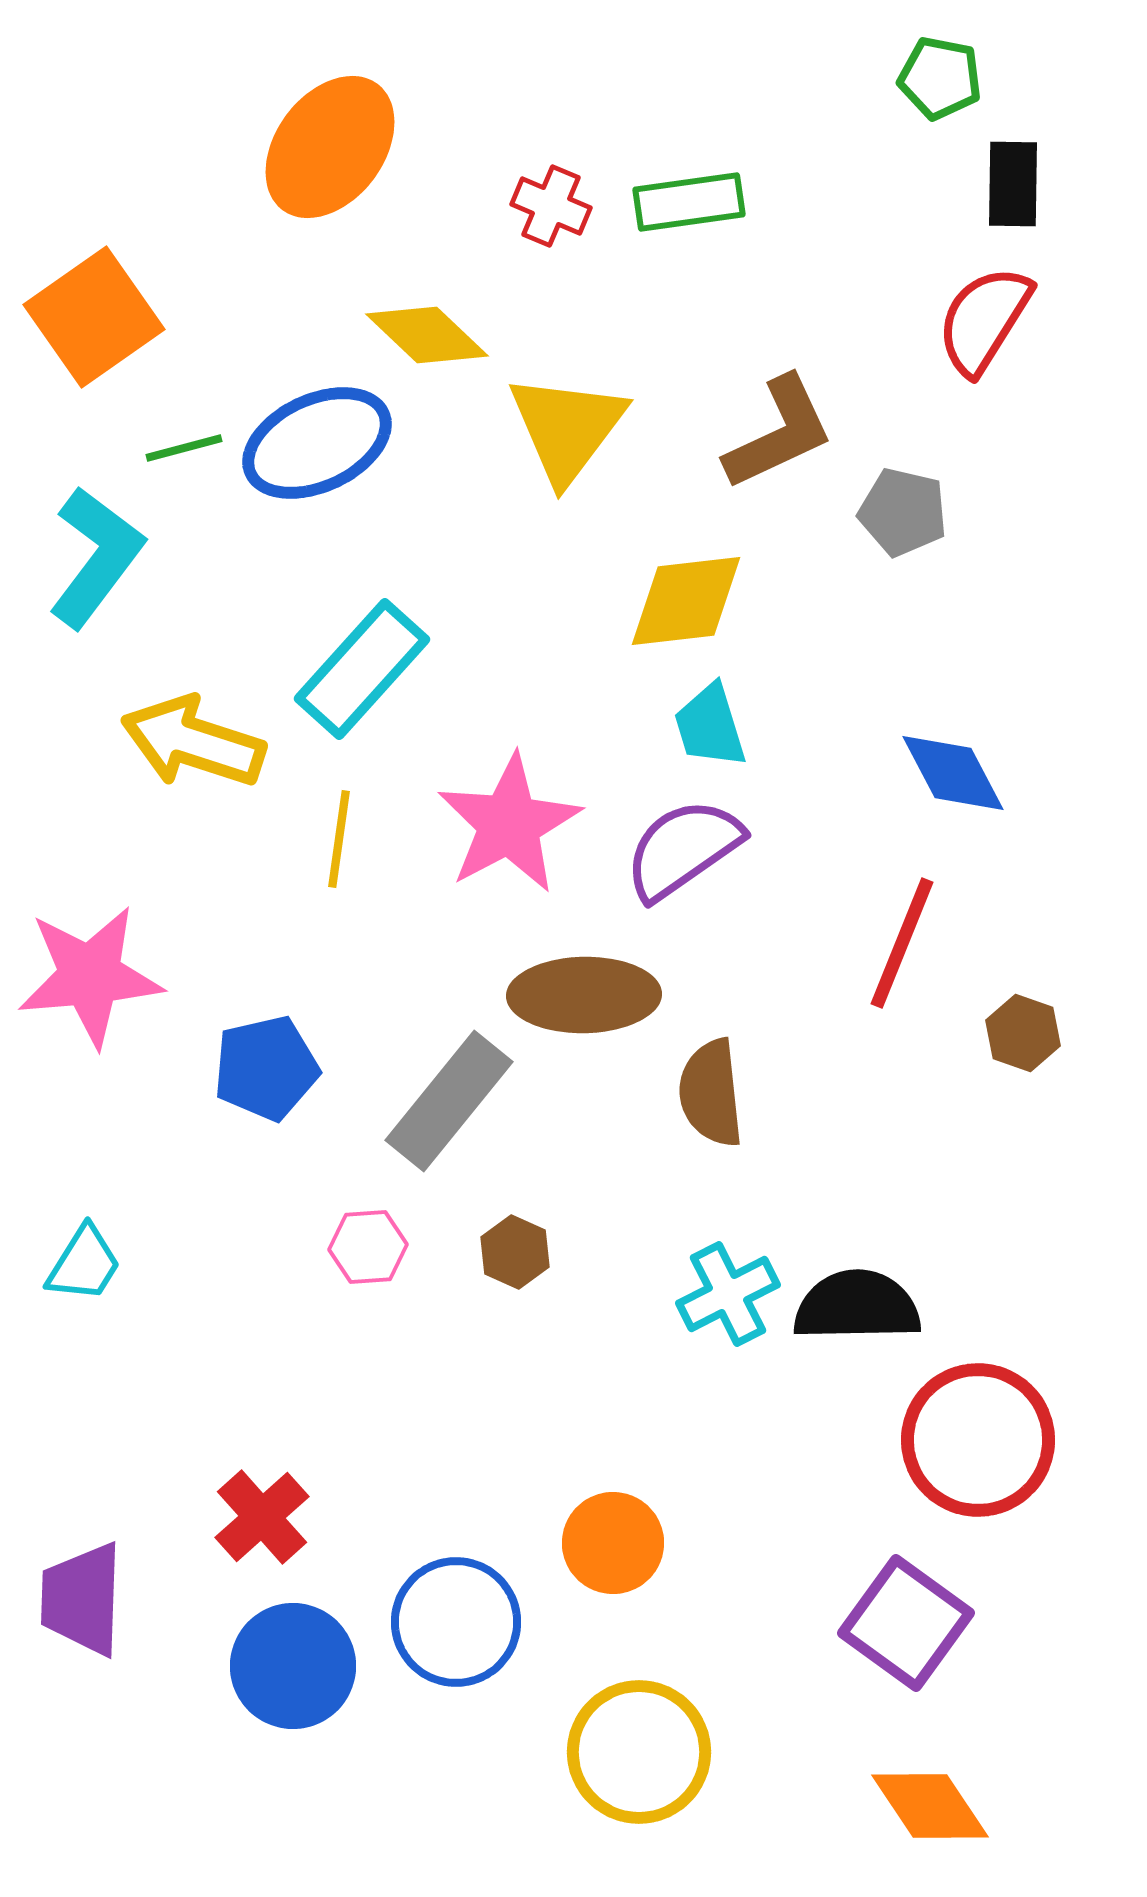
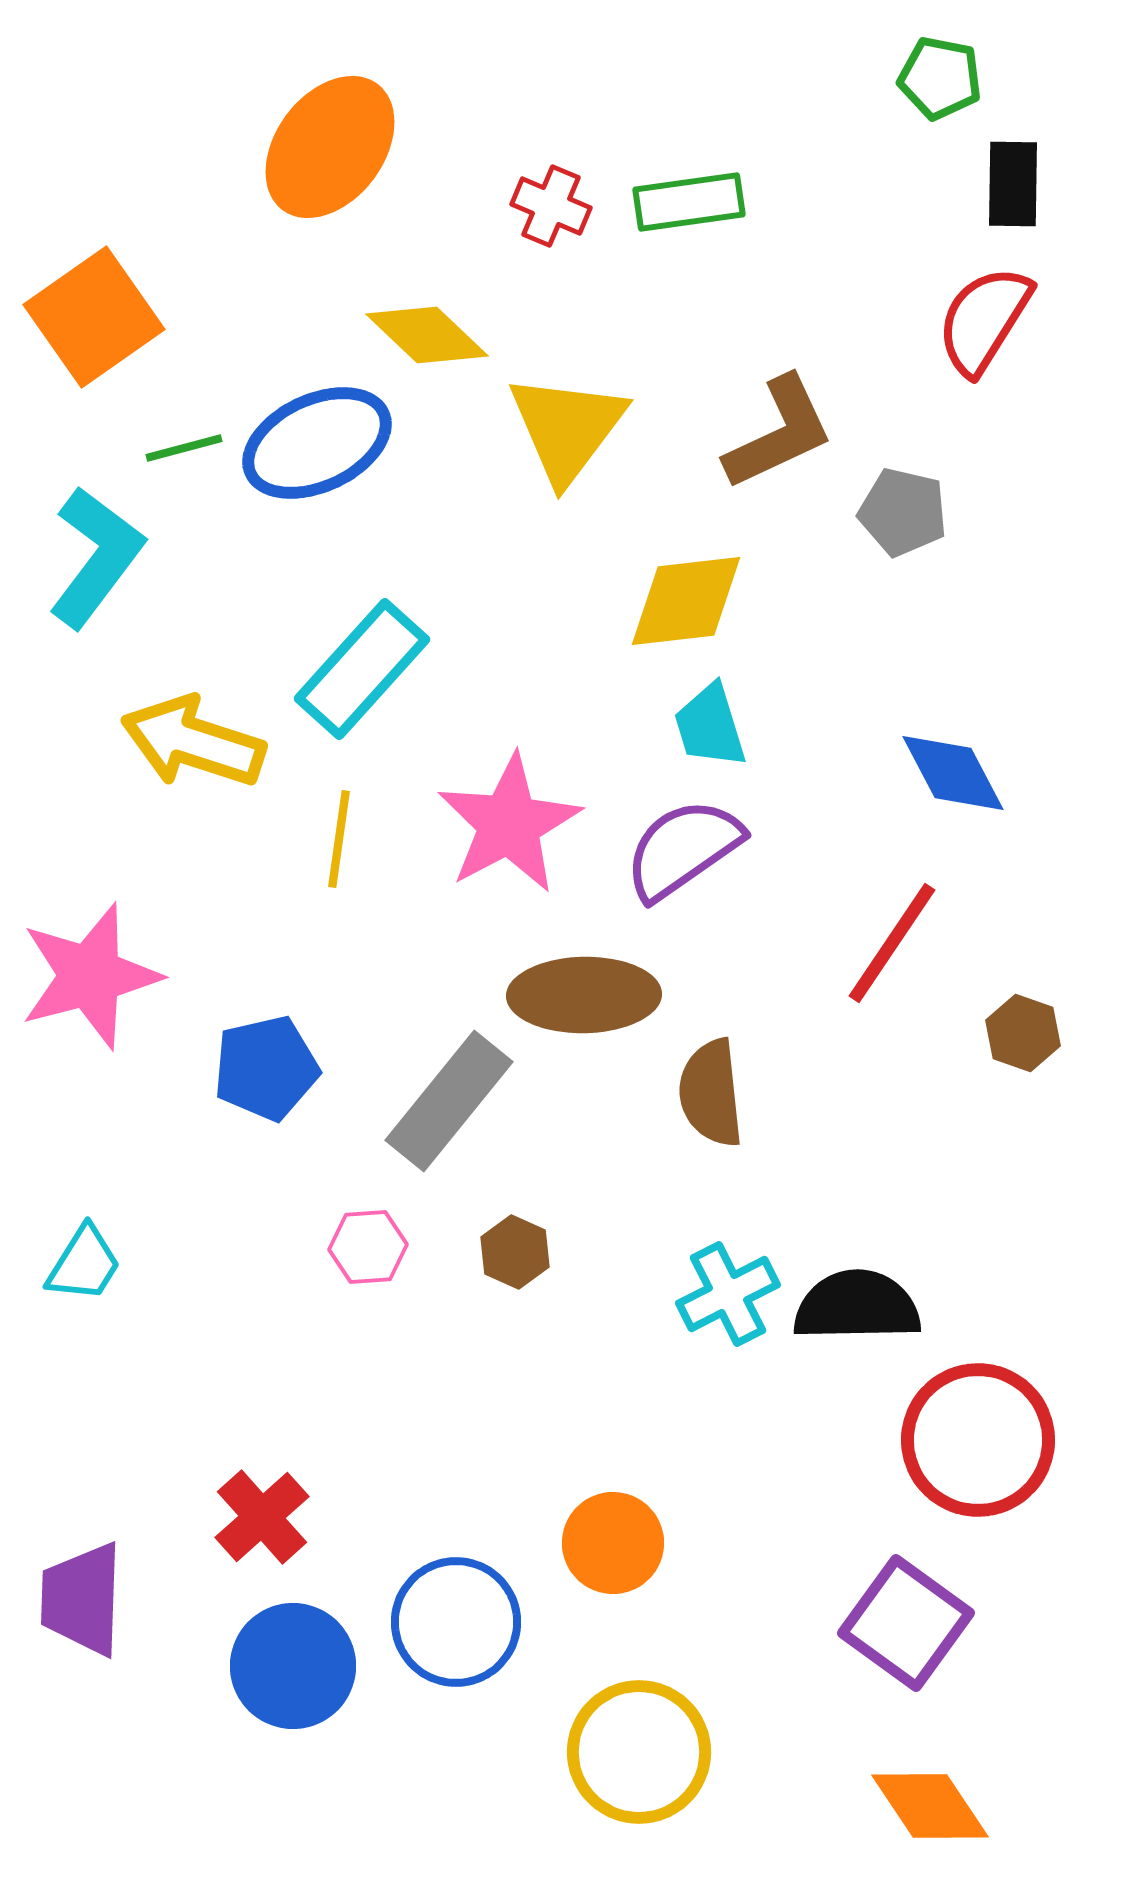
red line at (902, 943): moved 10 px left; rotated 12 degrees clockwise
pink star at (90, 976): rotated 10 degrees counterclockwise
